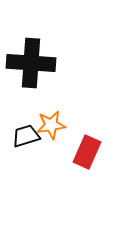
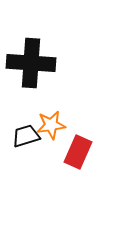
red rectangle: moved 9 px left
